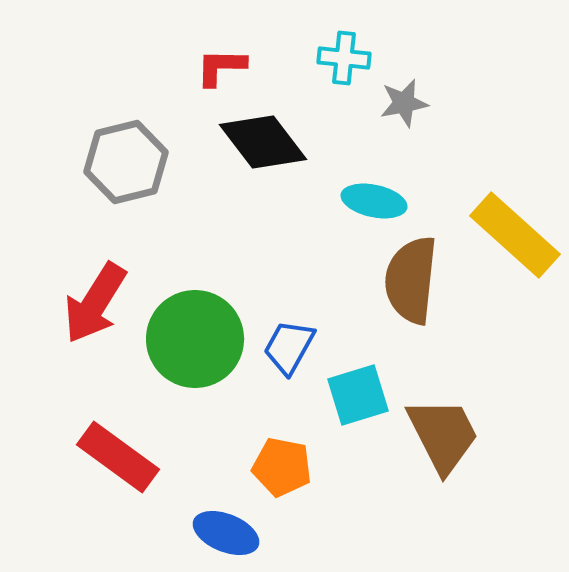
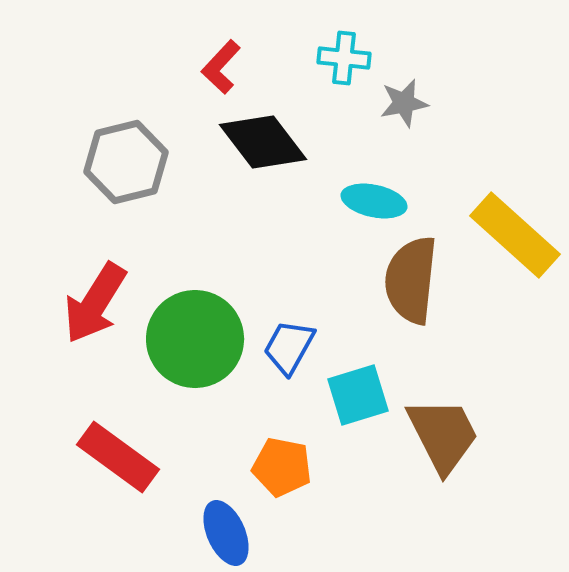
red L-shape: rotated 48 degrees counterclockwise
blue ellipse: rotated 44 degrees clockwise
